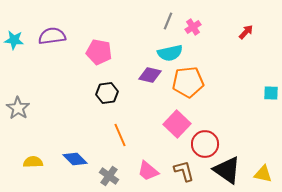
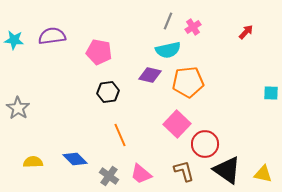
cyan semicircle: moved 2 px left, 3 px up
black hexagon: moved 1 px right, 1 px up
pink trapezoid: moved 7 px left, 3 px down
